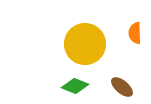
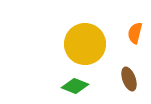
orange semicircle: rotated 15 degrees clockwise
brown ellipse: moved 7 px right, 8 px up; rotated 30 degrees clockwise
